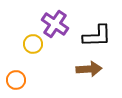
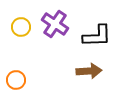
yellow circle: moved 12 px left, 17 px up
brown arrow: moved 2 px down
